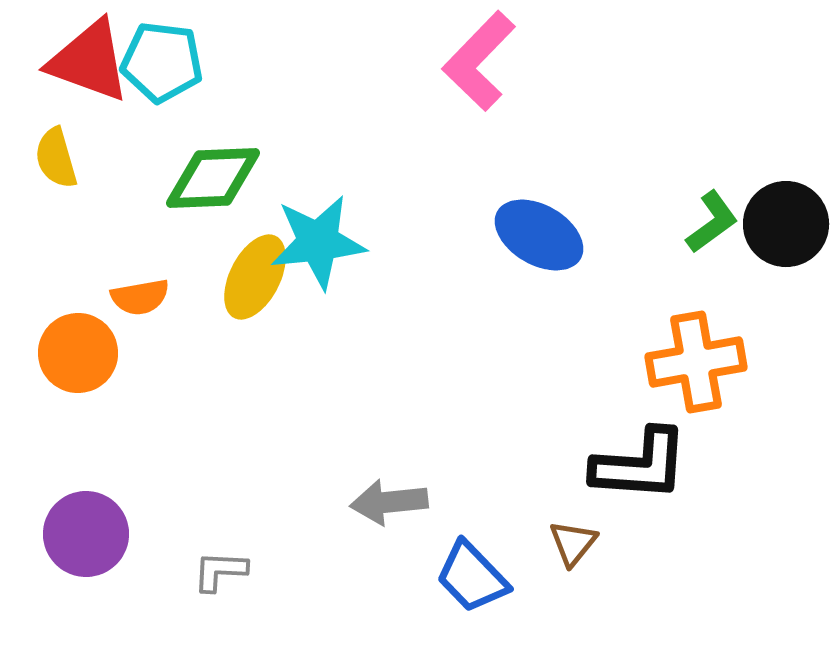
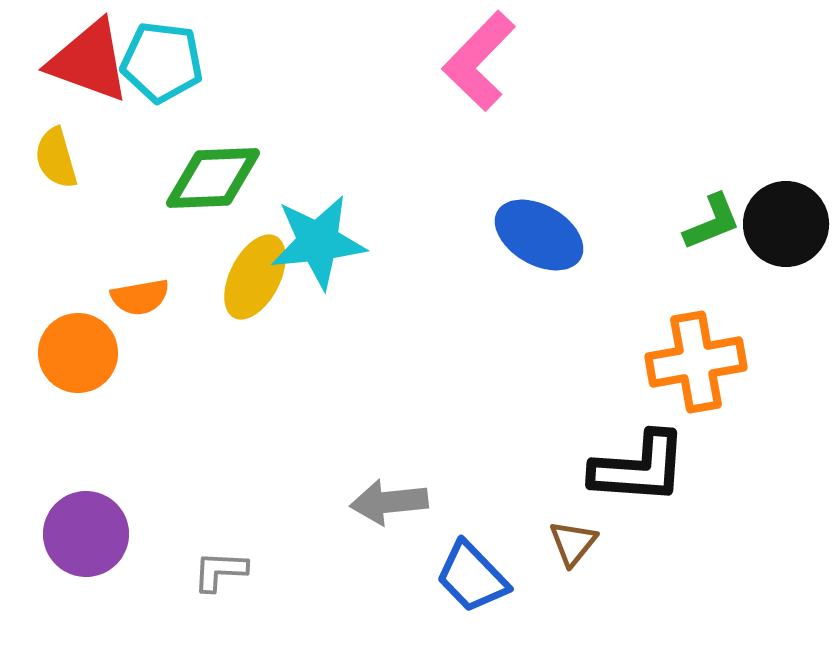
green L-shape: rotated 14 degrees clockwise
black L-shape: moved 1 px left, 3 px down
